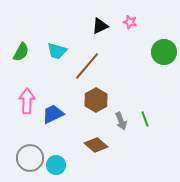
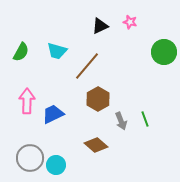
brown hexagon: moved 2 px right, 1 px up
